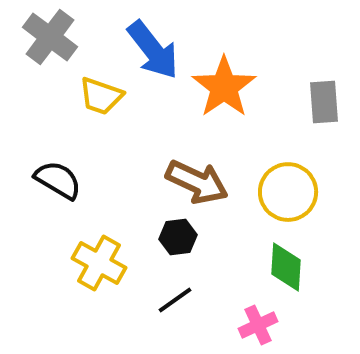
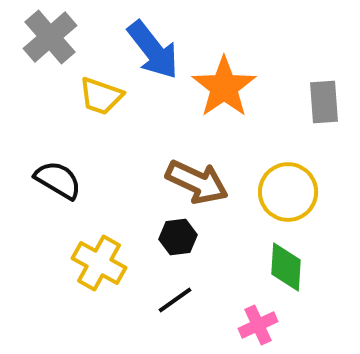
gray cross: rotated 12 degrees clockwise
